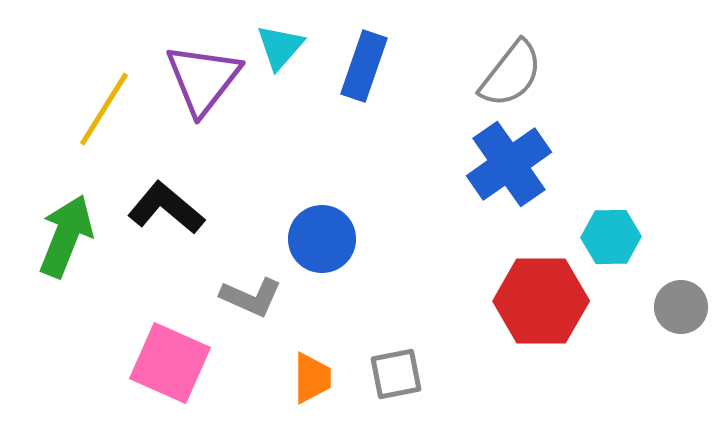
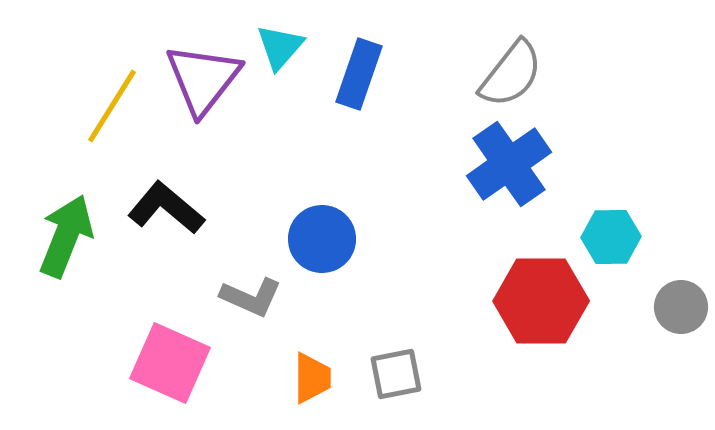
blue rectangle: moved 5 px left, 8 px down
yellow line: moved 8 px right, 3 px up
